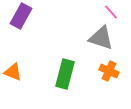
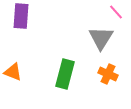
pink line: moved 5 px right
purple rectangle: rotated 25 degrees counterclockwise
gray triangle: rotated 44 degrees clockwise
orange cross: moved 1 px left, 3 px down
